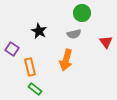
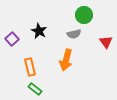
green circle: moved 2 px right, 2 px down
purple square: moved 10 px up; rotated 16 degrees clockwise
